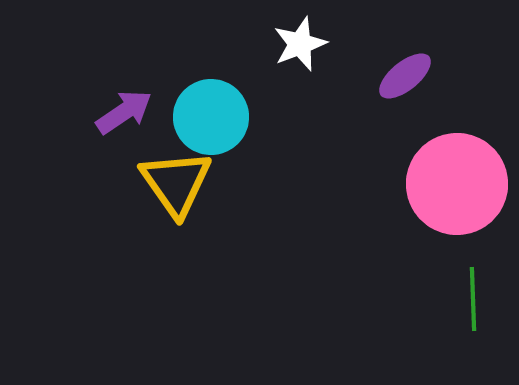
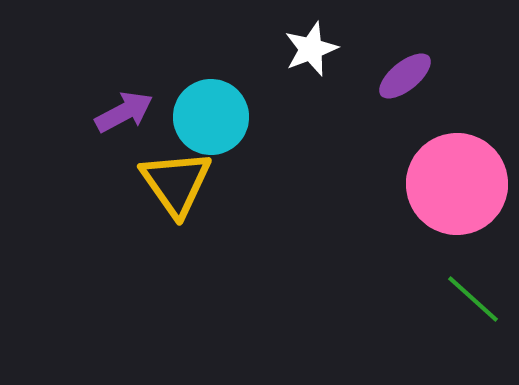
white star: moved 11 px right, 5 px down
purple arrow: rotated 6 degrees clockwise
green line: rotated 46 degrees counterclockwise
